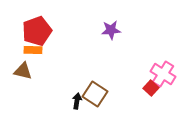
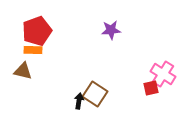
red square: rotated 35 degrees clockwise
black arrow: moved 2 px right
